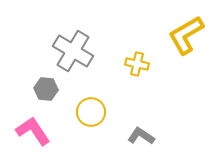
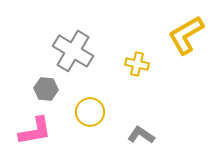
yellow circle: moved 1 px left
pink L-shape: moved 2 px right; rotated 114 degrees clockwise
gray L-shape: moved 1 px up
